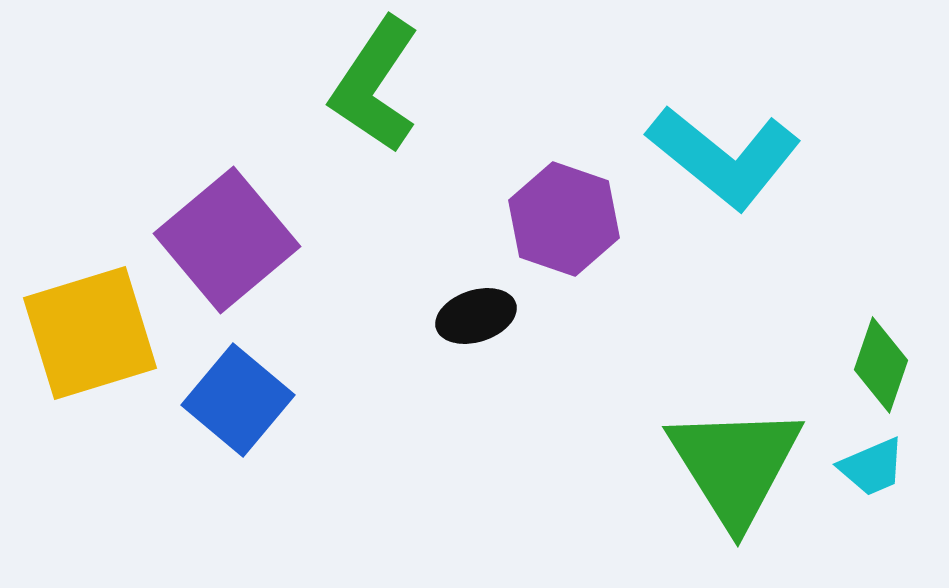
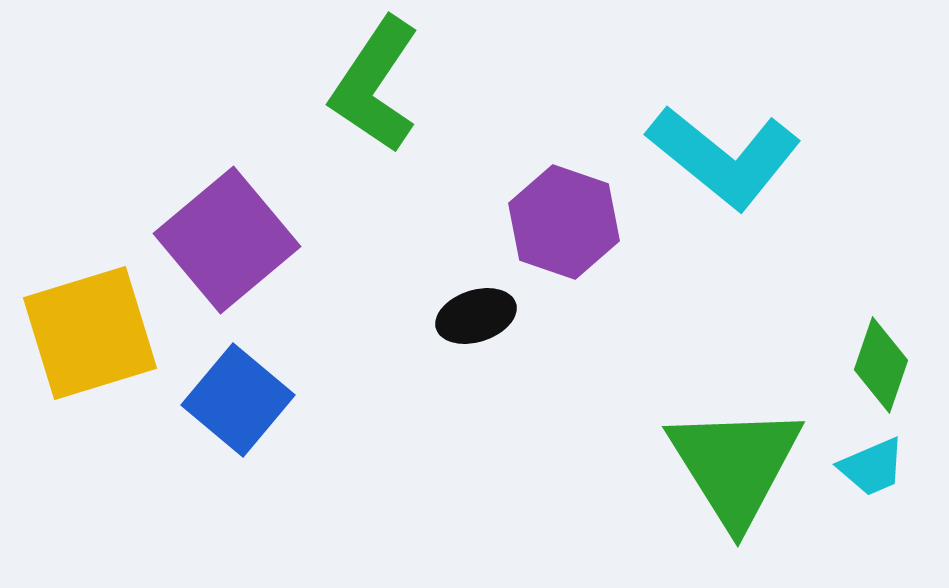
purple hexagon: moved 3 px down
